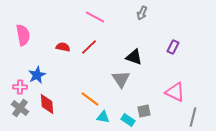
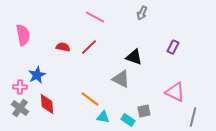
gray triangle: rotated 30 degrees counterclockwise
